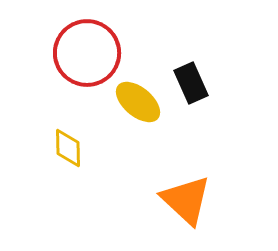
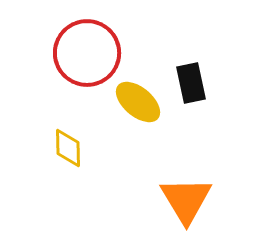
black rectangle: rotated 12 degrees clockwise
orange triangle: rotated 16 degrees clockwise
